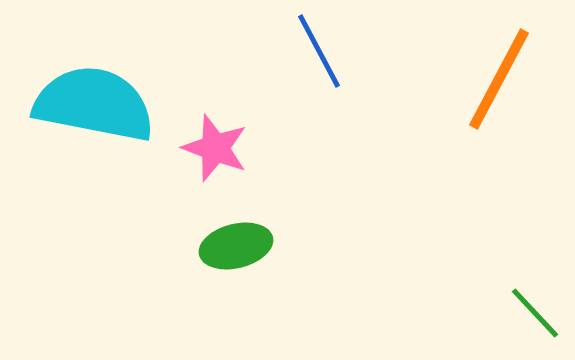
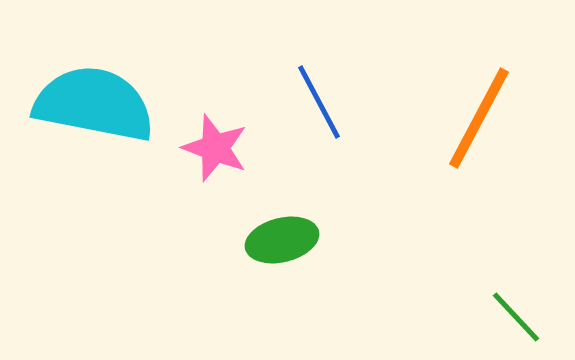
blue line: moved 51 px down
orange line: moved 20 px left, 39 px down
green ellipse: moved 46 px right, 6 px up
green line: moved 19 px left, 4 px down
